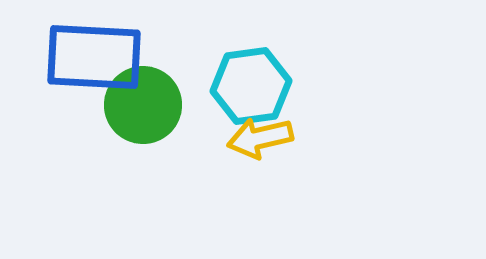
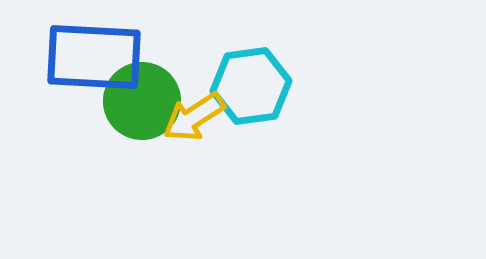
green circle: moved 1 px left, 4 px up
yellow arrow: moved 66 px left, 21 px up; rotated 20 degrees counterclockwise
